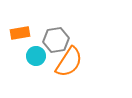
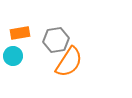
cyan circle: moved 23 px left
